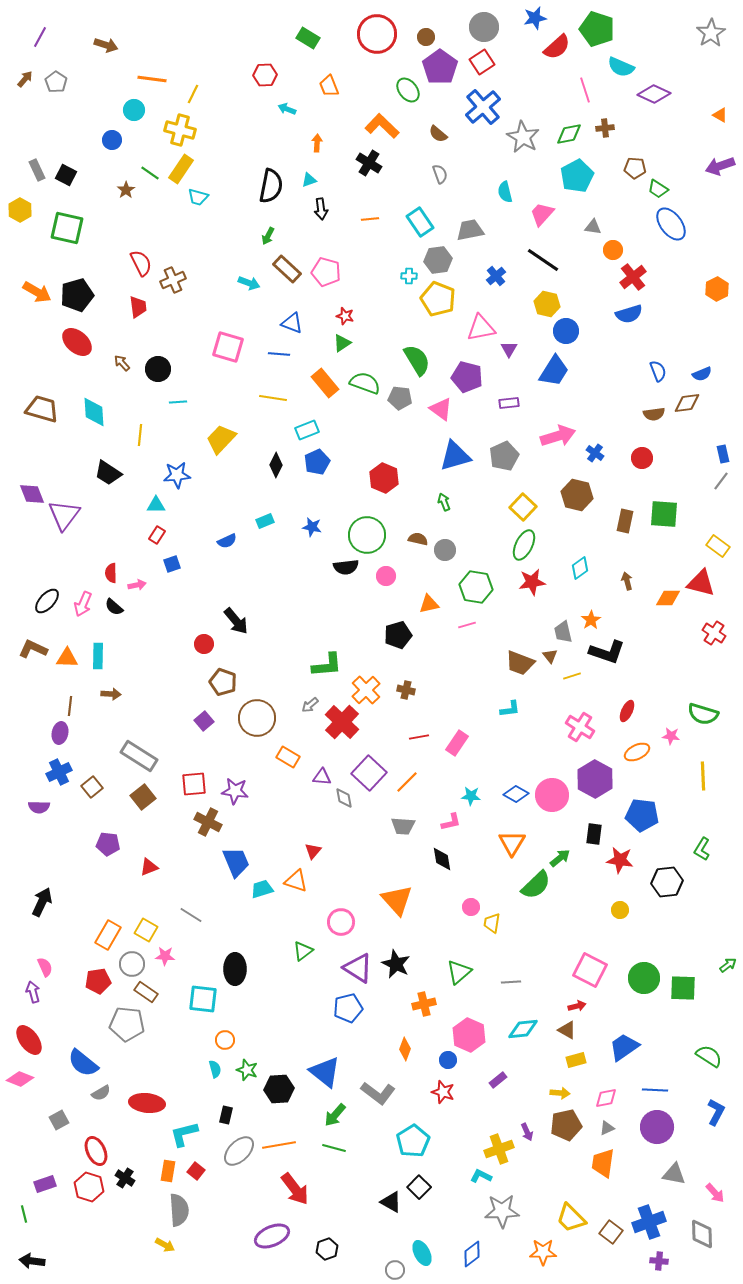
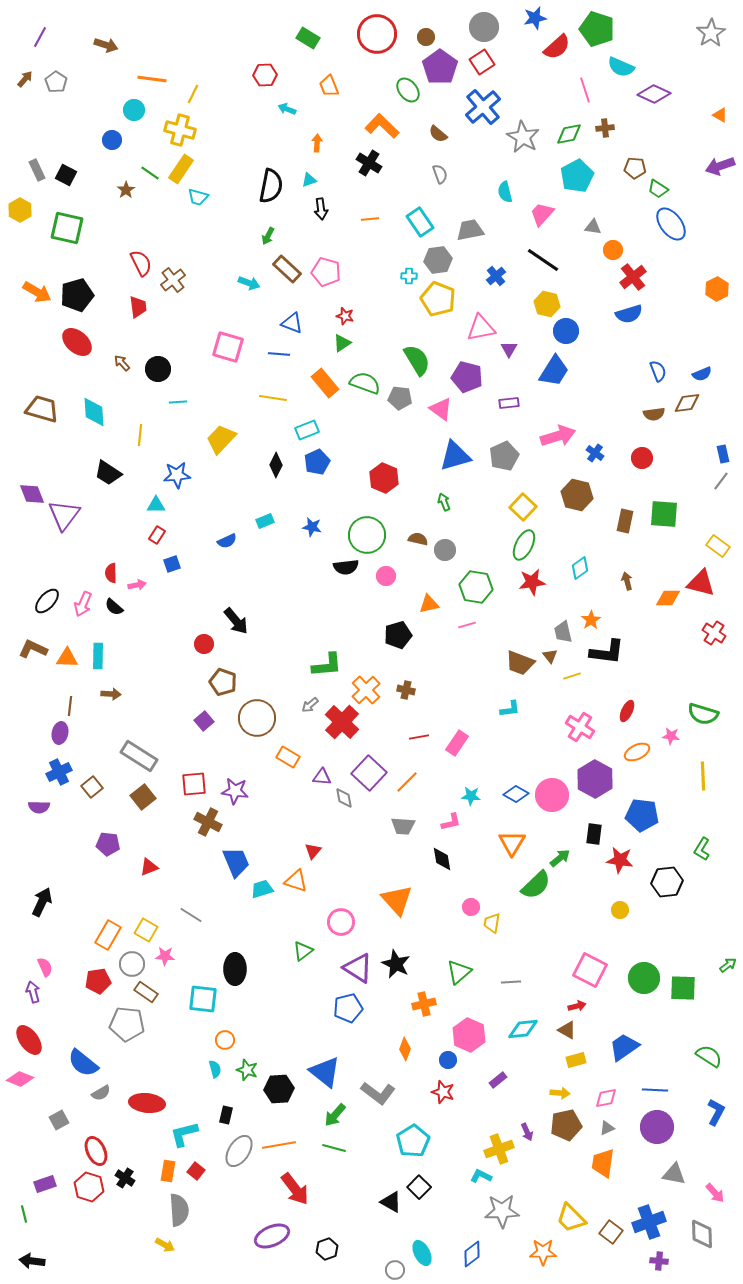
brown cross at (173, 280): rotated 15 degrees counterclockwise
black L-shape at (607, 652): rotated 12 degrees counterclockwise
gray ellipse at (239, 1151): rotated 12 degrees counterclockwise
